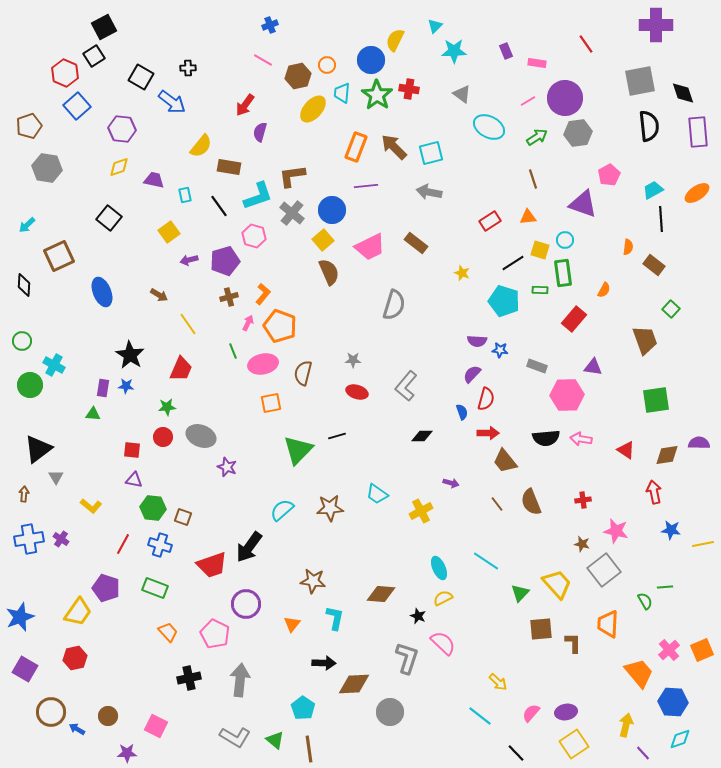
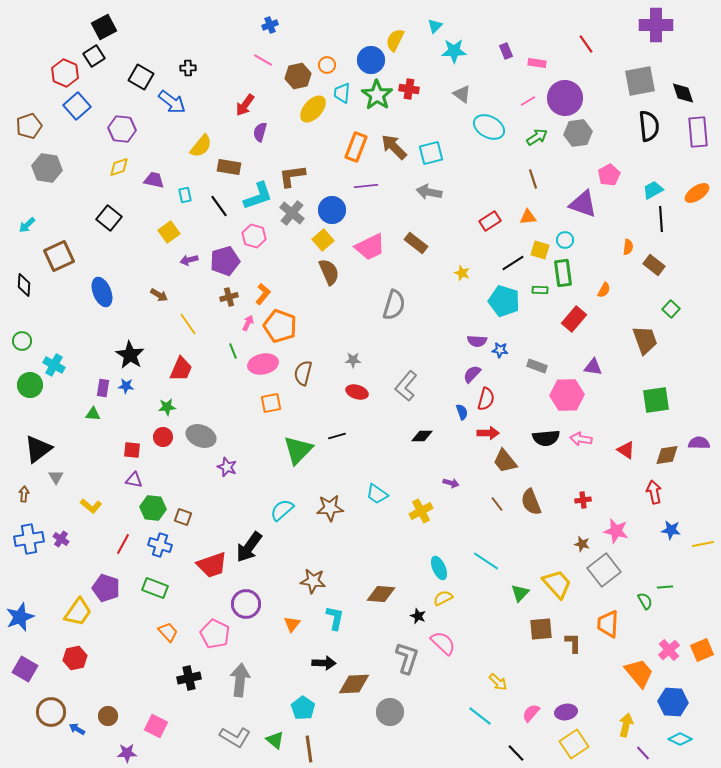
cyan diamond at (680, 739): rotated 45 degrees clockwise
